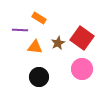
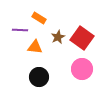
brown star: moved 6 px up
